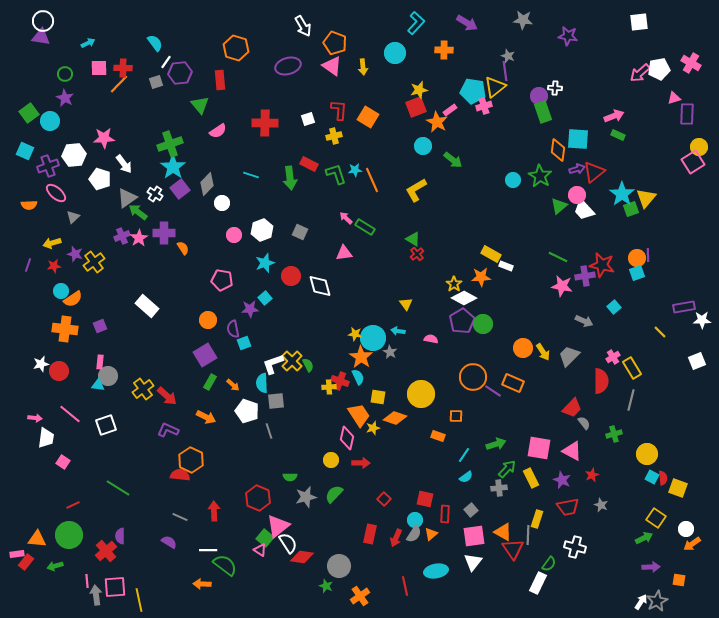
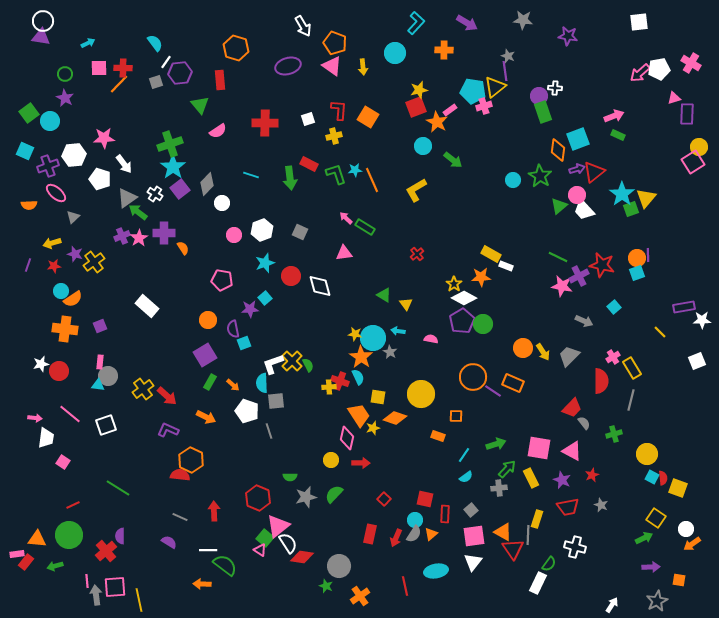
cyan square at (578, 139): rotated 25 degrees counterclockwise
green triangle at (413, 239): moved 29 px left, 56 px down
purple cross at (585, 276): moved 6 px left; rotated 18 degrees counterclockwise
white arrow at (641, 602): moved 29 px left, 3 px down
